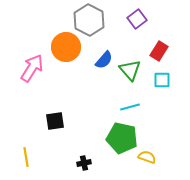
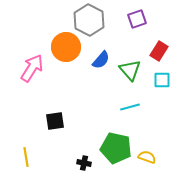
purple square: rotated 18 degrees clockwise
blue semicircle: moved 3 px left
green pentagon: moved 6 px left, 10 px down
black cross: rotated 24 degrees clockwise
